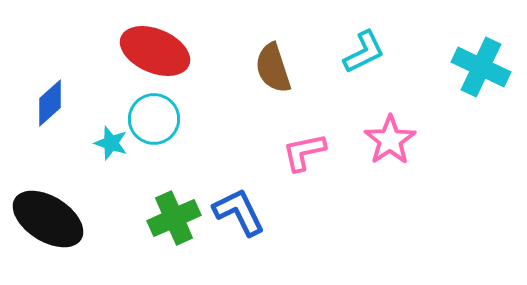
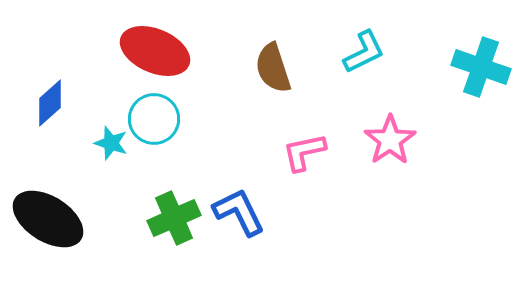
cyan cross: rotated 6 degrees counterclockwise
